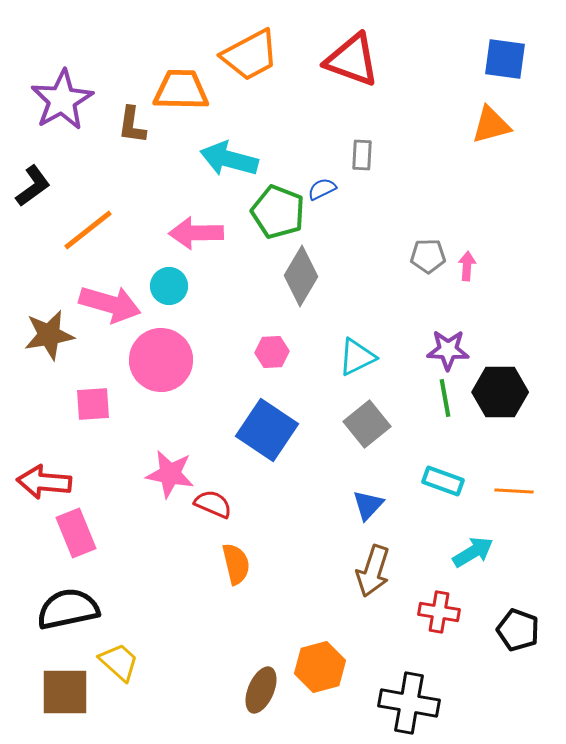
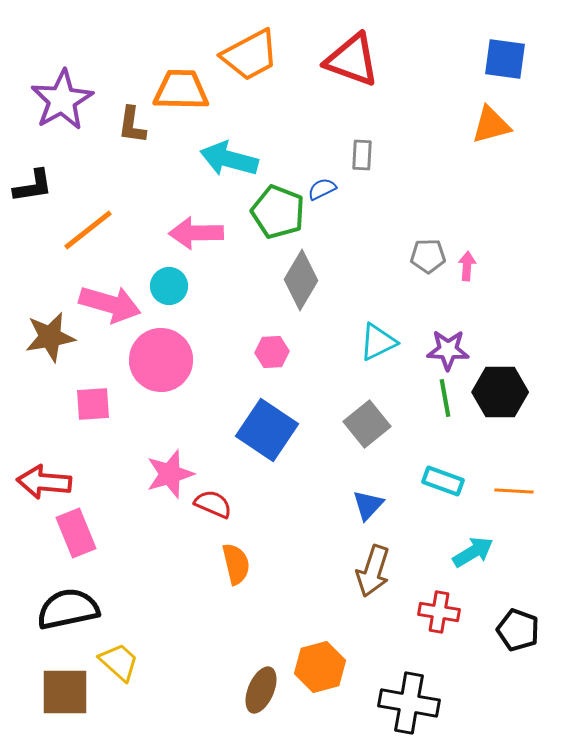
black L-shape at (33, 186): rotated 27 degrees clockwise
gray diamond at (301, 276): moved 4 px down
brown star at (49, 335): moved 1 px right, 2 px down
cyan triangle at (357, 357): moved 21 px right, 15 px up
pink star at (170, 474): rotated 27 degrees counterclockwise
